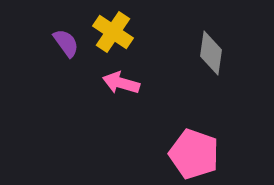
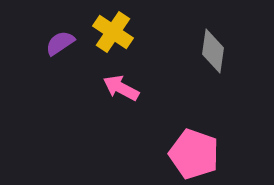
purple semicircle: moved 6 px left; rotated 88 degrees counterclockwise
gray diamond: moved 2 px right, 2 px up
pink arrow: moved 5 px down; rotated 12 degrees clockwise
